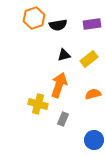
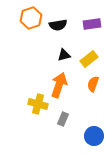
orange hexagon: moved 3 px left
orange semicircle: moved 10 px up; rotated 56 degrees counterclockwise
blue circle: moved 4 px up
